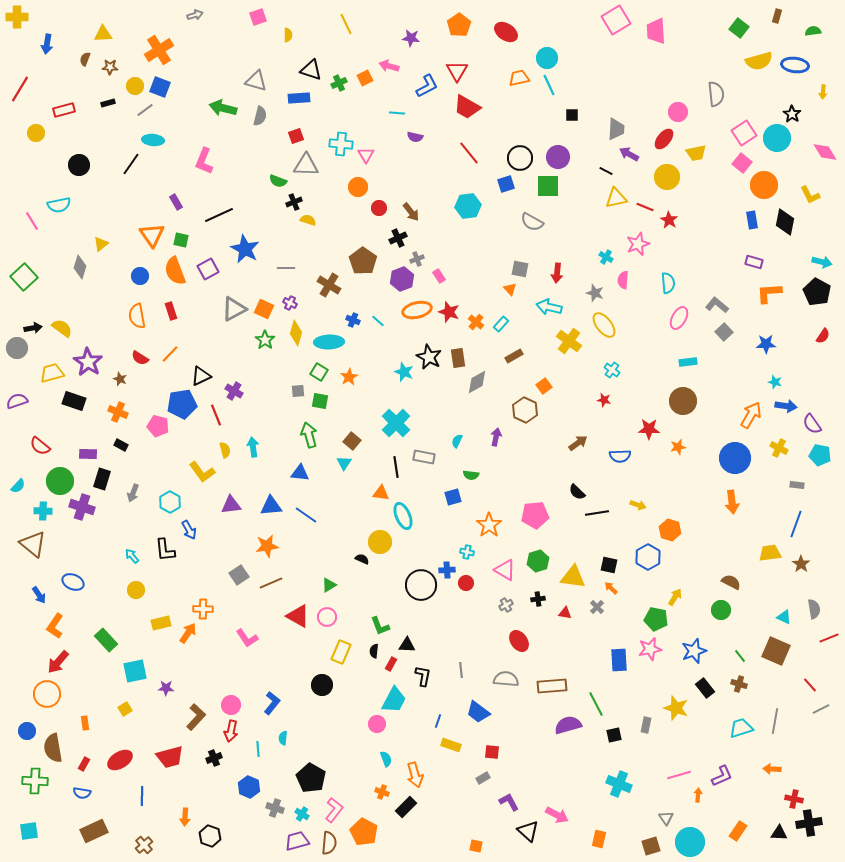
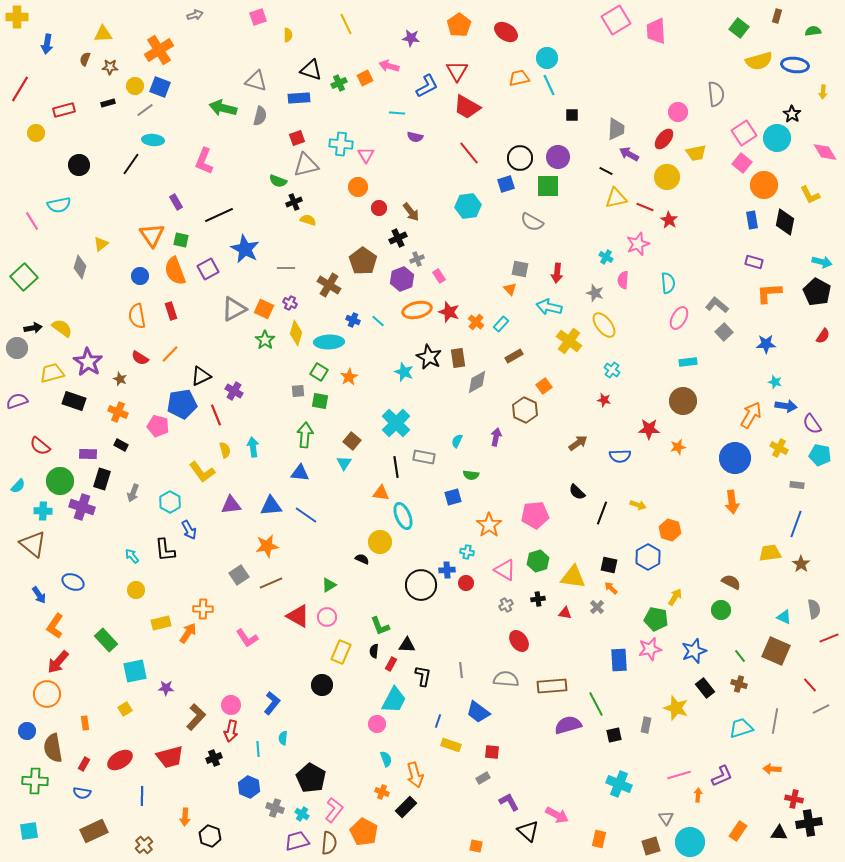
red square at (296, 136): moved 1 px right, 2 px down
gray triangle at (306, 165): rotated 16 degrees counterclockwise
green arrow at (309, 435): moved 4 px left; rotated 20 degrees clockwise
black line at (597, 513): moved 5 px right; rotated 60 degrees counterclockwise
